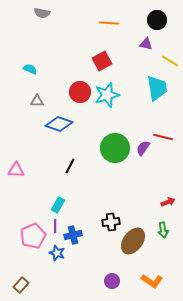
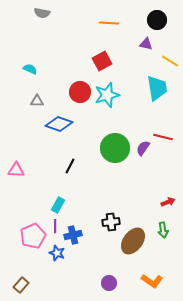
purple circle: moved 3 px left, 2 px down
